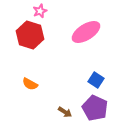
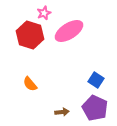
pink star: moved 4 px right, 2 px down
pink ellipse: moved 17 px left, 1 px up
orange semicircle: rotated 21 degrees clockwise
brown arrow: moved 3 px left; rotated 40 degrees counterclockwise
